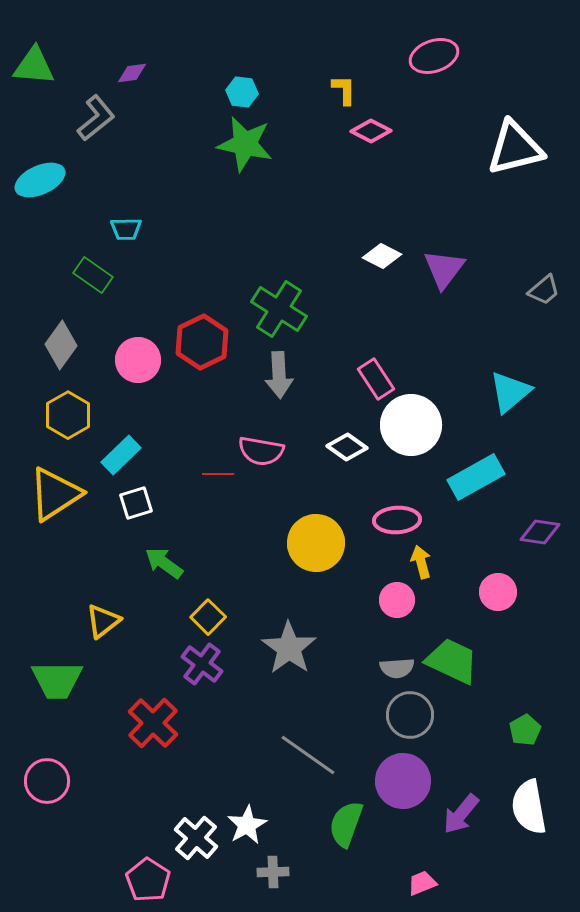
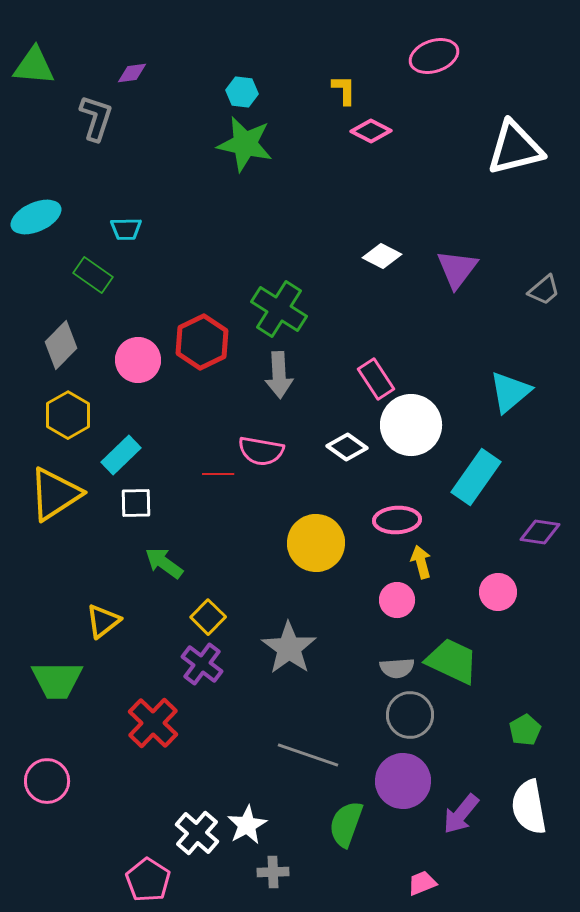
gray L-shape at (96, 118): rotated 33 degrees counterclockwise
cyan ellipse at (40, 180): moved 4 px left, 37 px down
purple triangle at (444, 269): moved 13 px right
gray diamond at (61, 345): rotated 9 degrees clockwise
cyan rectangle at (476, 477): rotated 26 degrees counterclockwise
white square at (136, 503): rotated 16 degrees clockwise
gray line at (308, 755): rotated 16 degrees counterclockwise
white cross at (196, 838): moved 1 px right, 5 px up
